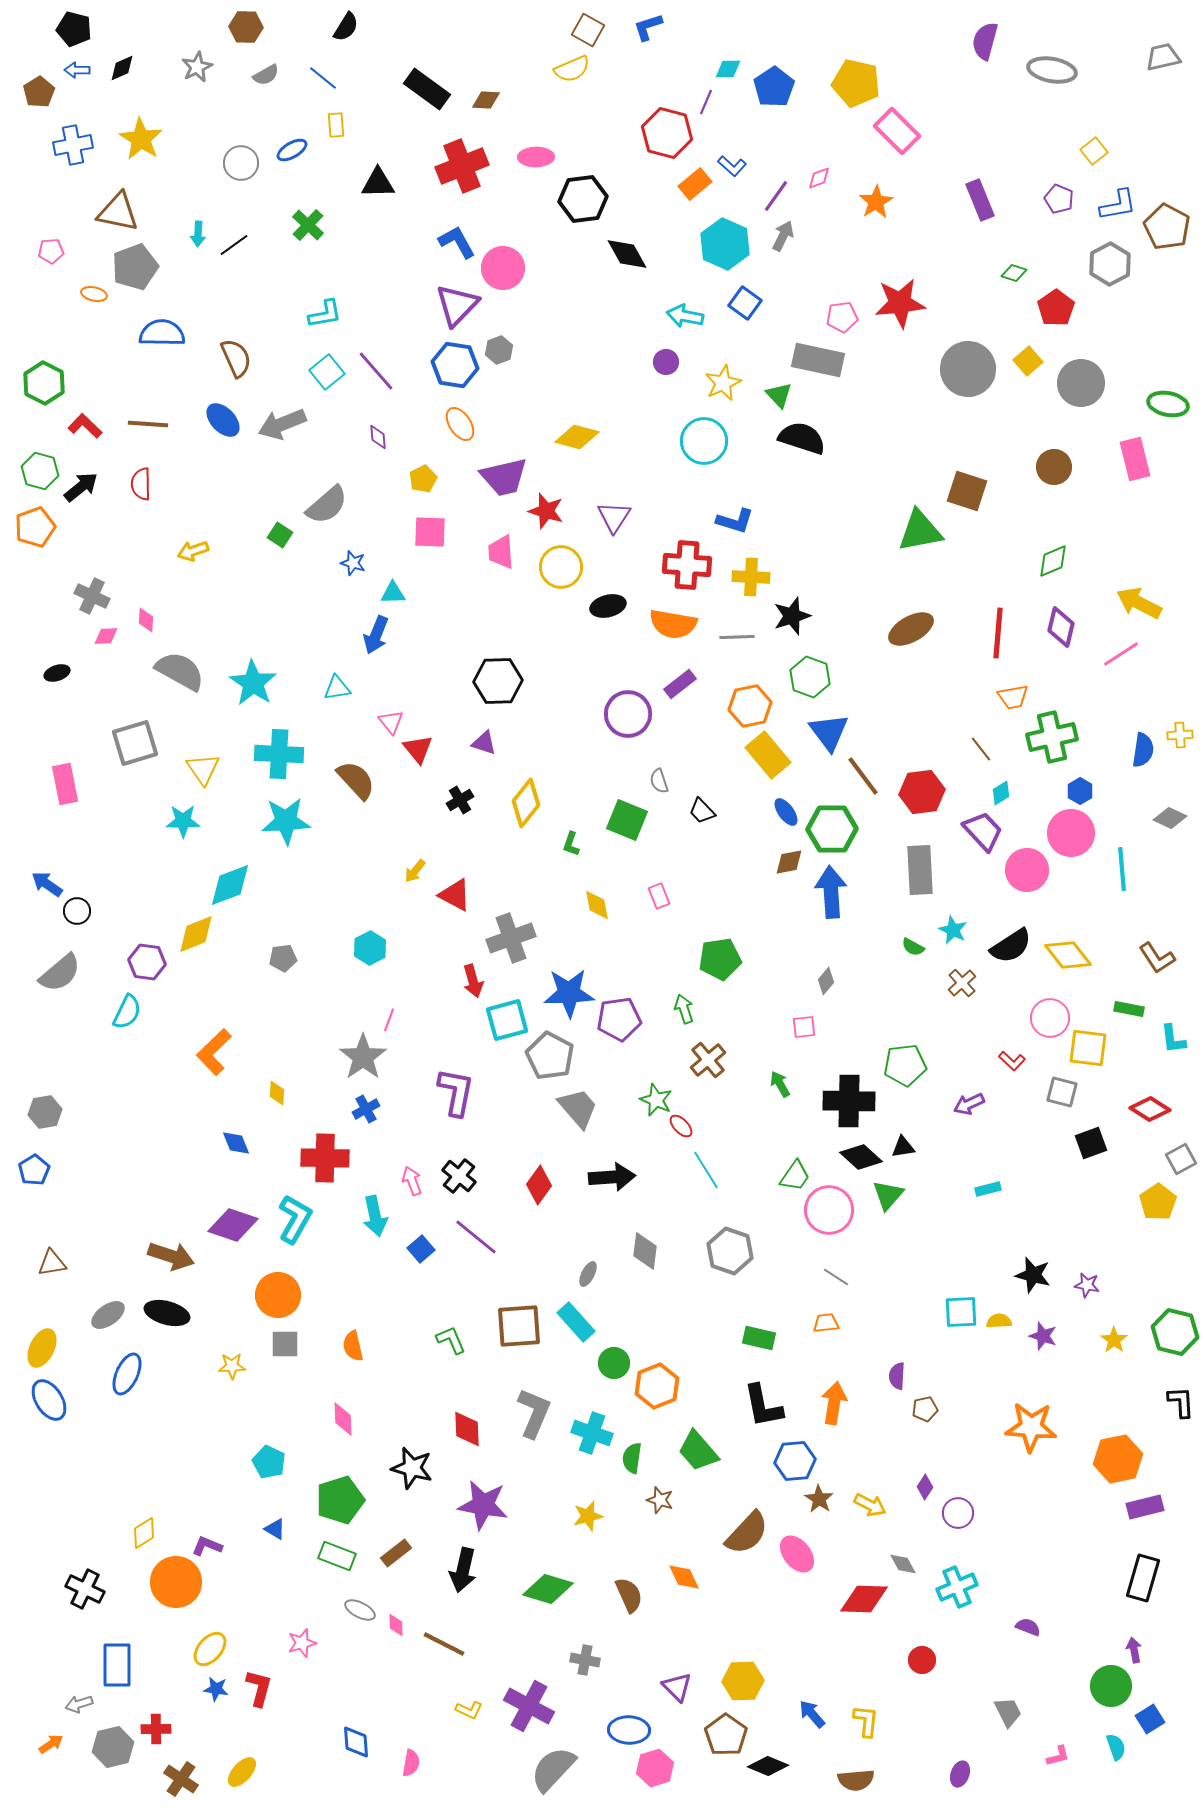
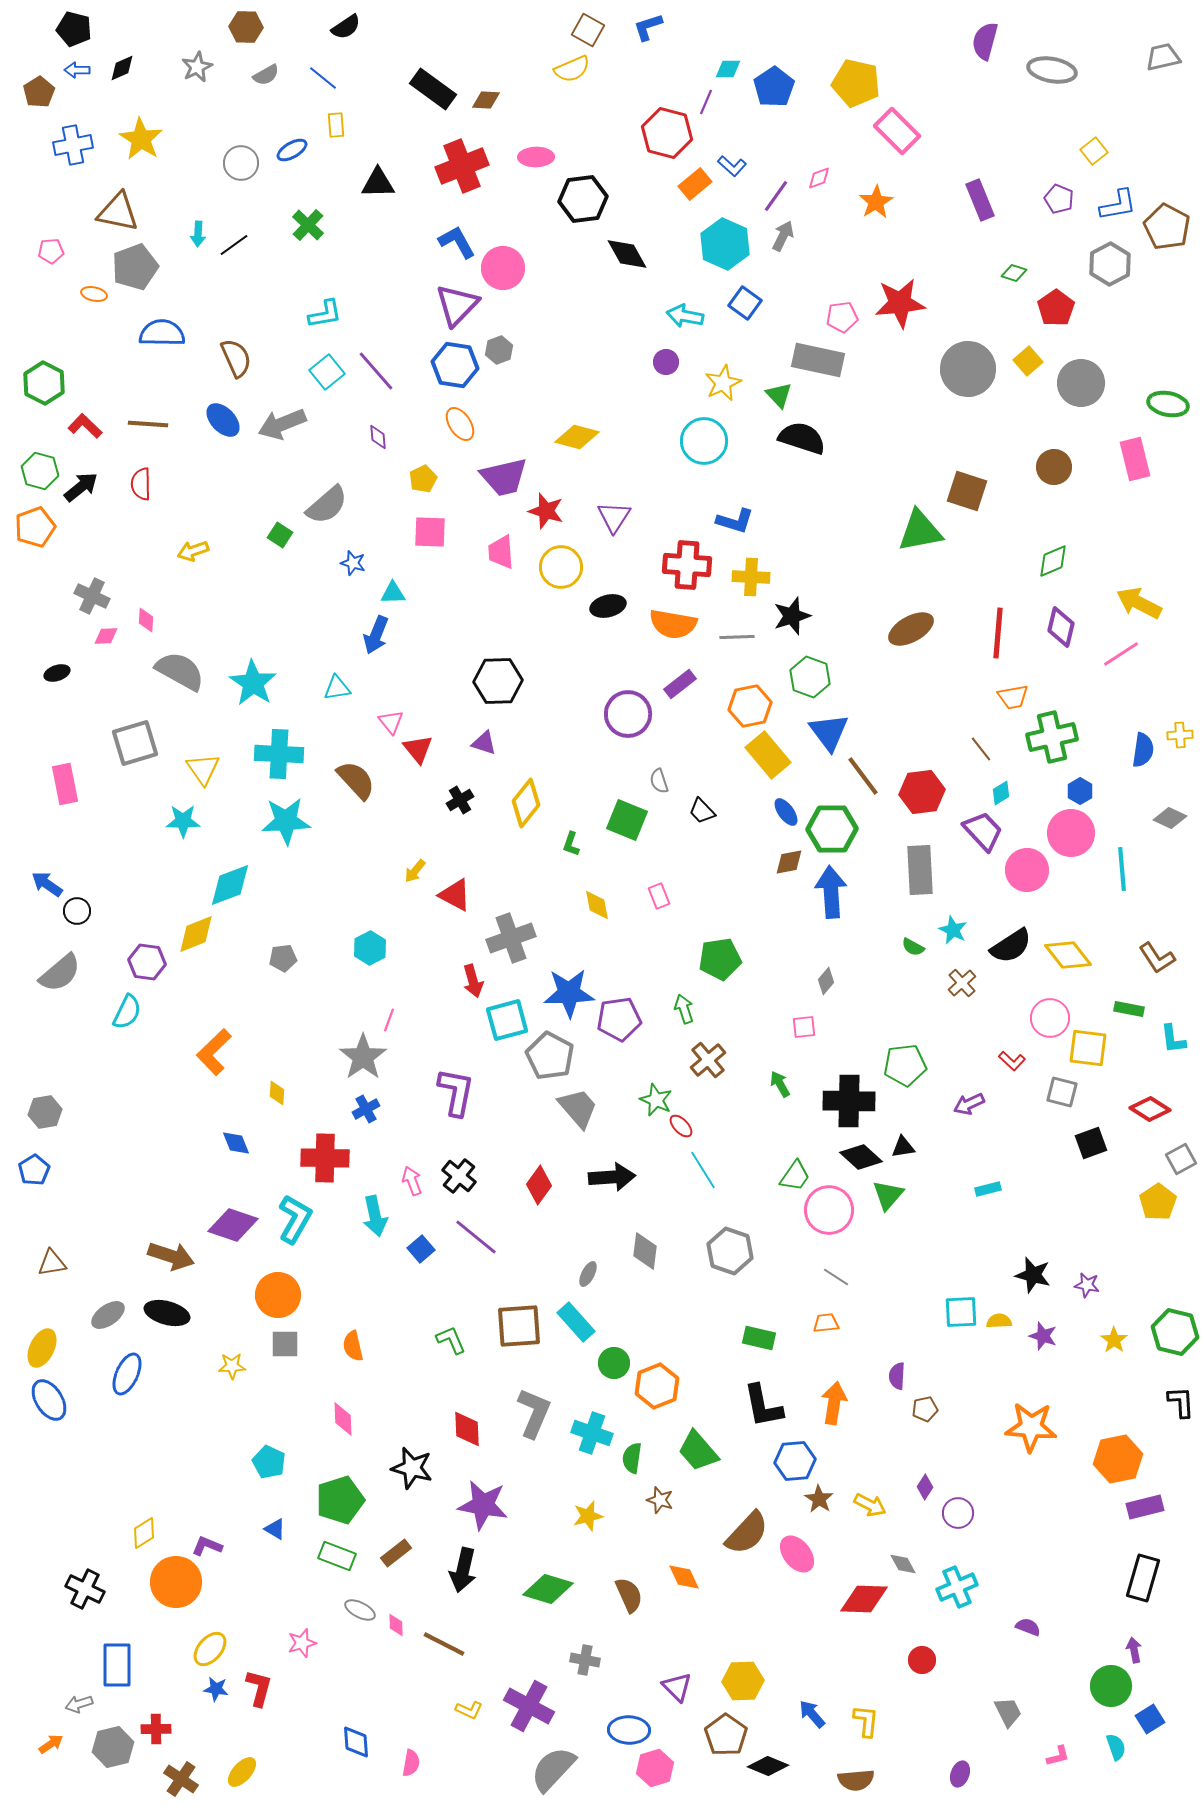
black semicircle at (346, 27): rotated 24 degrees clockwise
black rectangle at (427, 89): moved 6 px right
cyan line at (706, 1170): moved 3 px left
